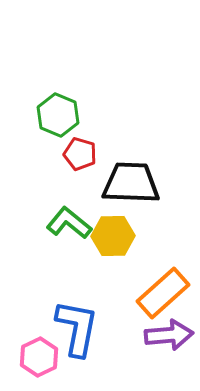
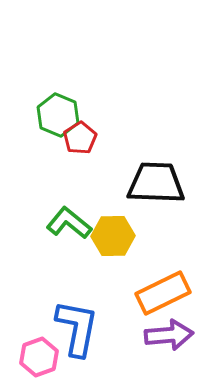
red pentagon: moved 16 px up; rotated 24 degrees clockwise
black trapezoid: moved 25 px right
orange rectangle: rotated 16 degrees clockwise
pink hexagon: rotated 6 degrees clockwise
